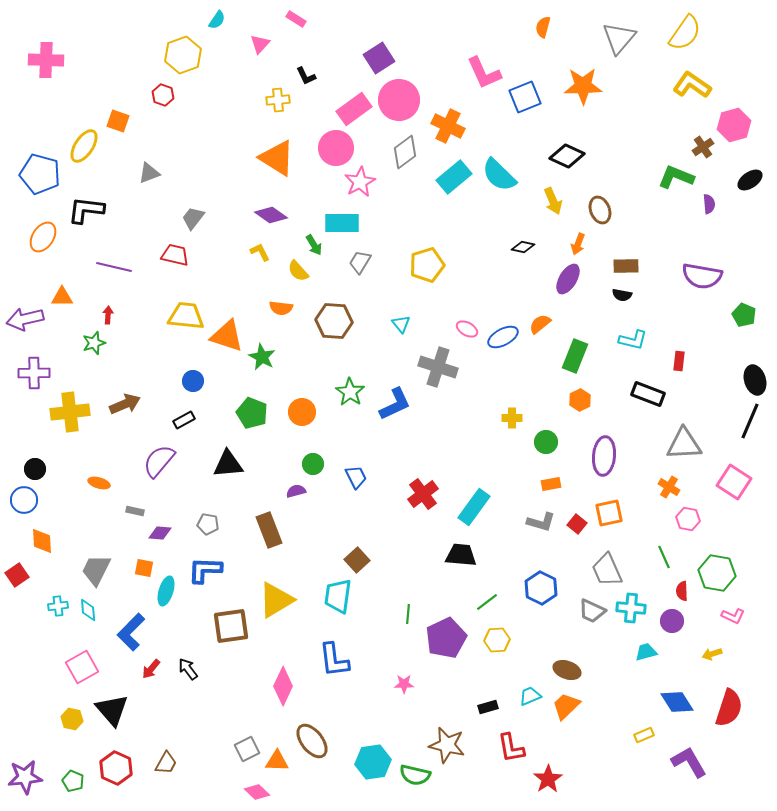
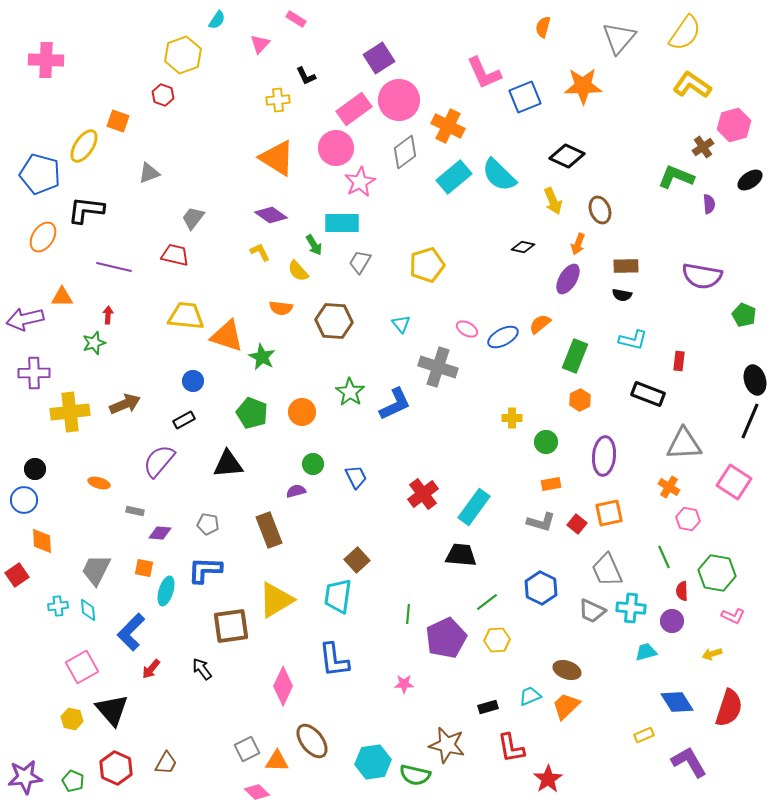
black arrow at (188, 669): moved 14 px right
